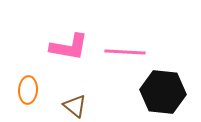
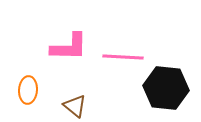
pink L-shape: rotated 9 degrees counterclockwise
pink line: moved 2 px left, 5 px down
black hexagon: moved 3 px right, 4 px up
